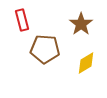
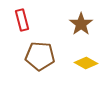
brown pentagon: moved 5 px left, 7 px down
yellow diamond: rotated 60 degrees clockwise
